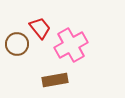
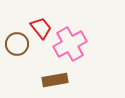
red trapezoid: moved 1 px right
pink cross: moved 1 px left, 1 px up
